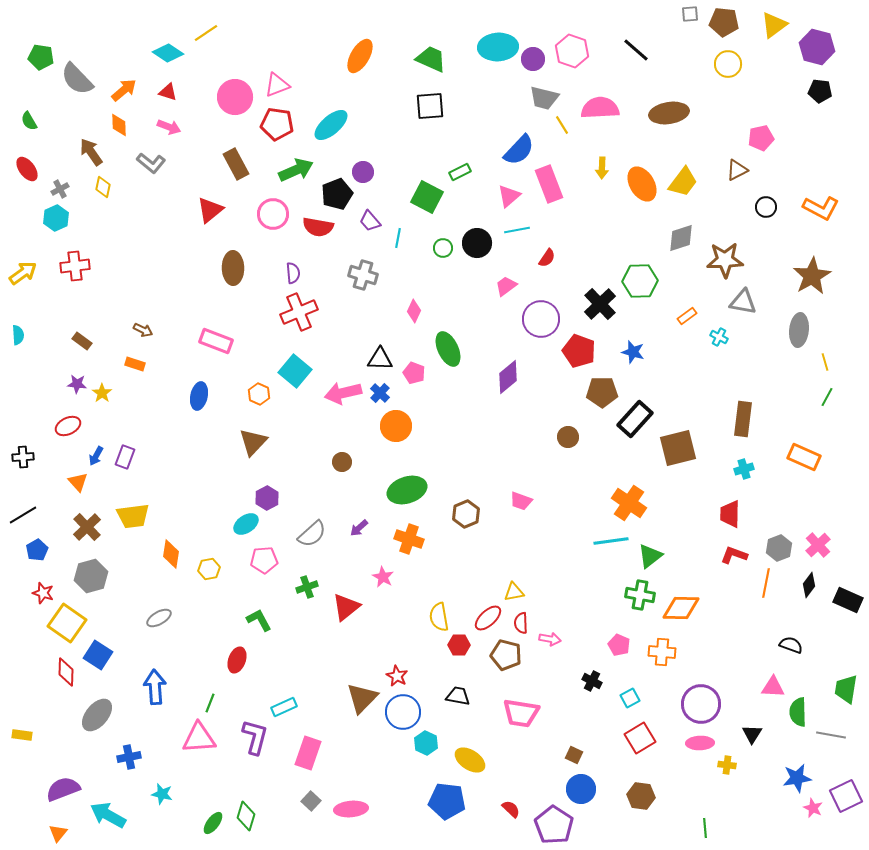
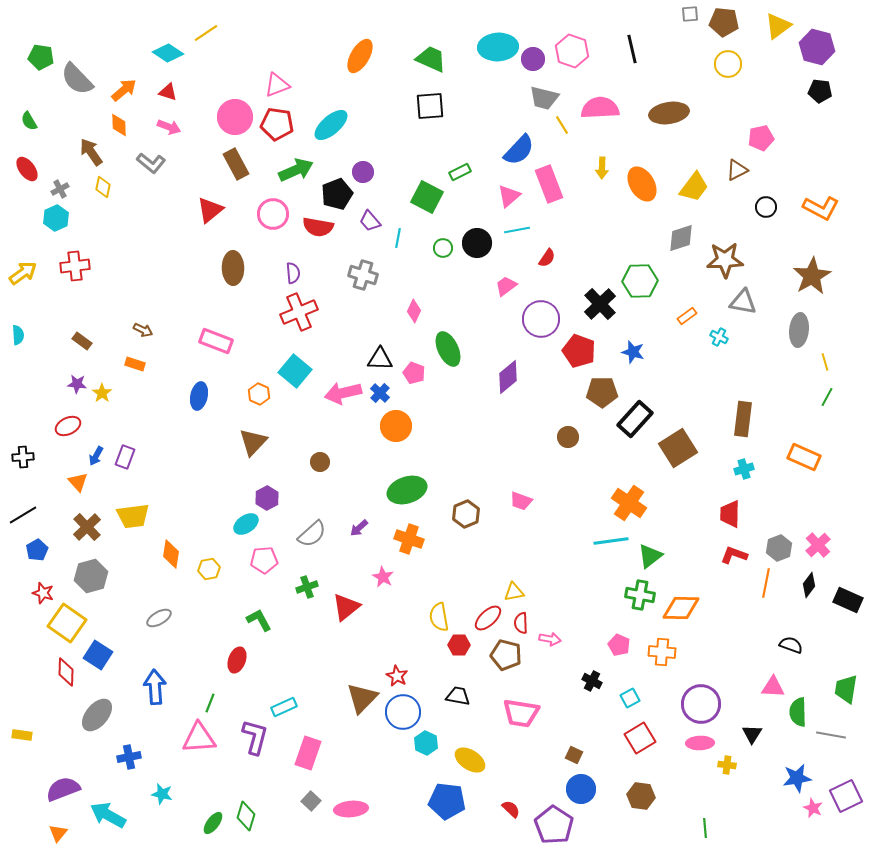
yellow triangle at (774, 25): moved 4 px right, 1 px down
black line at (636, 50): moved 4 px left, 1 px up; rotated 36 degrees clockwise
pink circle at (235, 97): moved 20 px down
yellow trapezoid at (683, 182): moved 11 px right, 5 px down
brown square at (678, 448): rotated 18 degrees counterclockwise
brown circle at (342, 462): moved 22 px left
